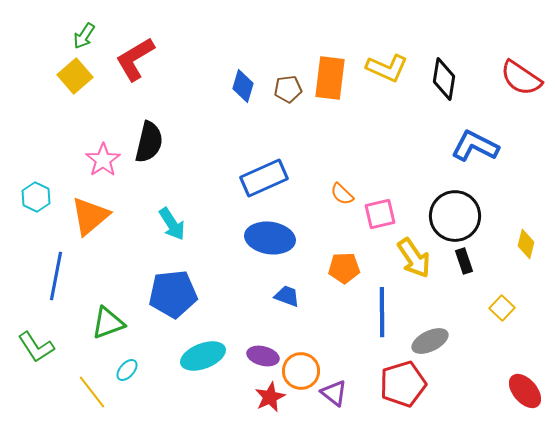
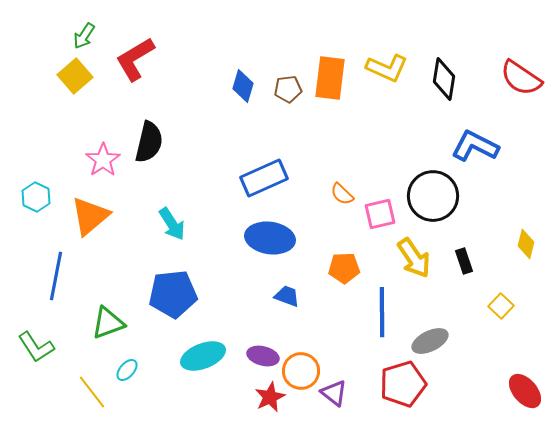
black circle at (455, 216): moved 22 px left, 20 px up
yellow square at (502, 308): moved 1 px left, 2 px up
